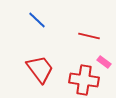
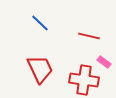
blue line: moved 3 px right, 3 px down
red trapezoid: rotated 12 degrees clockwise
